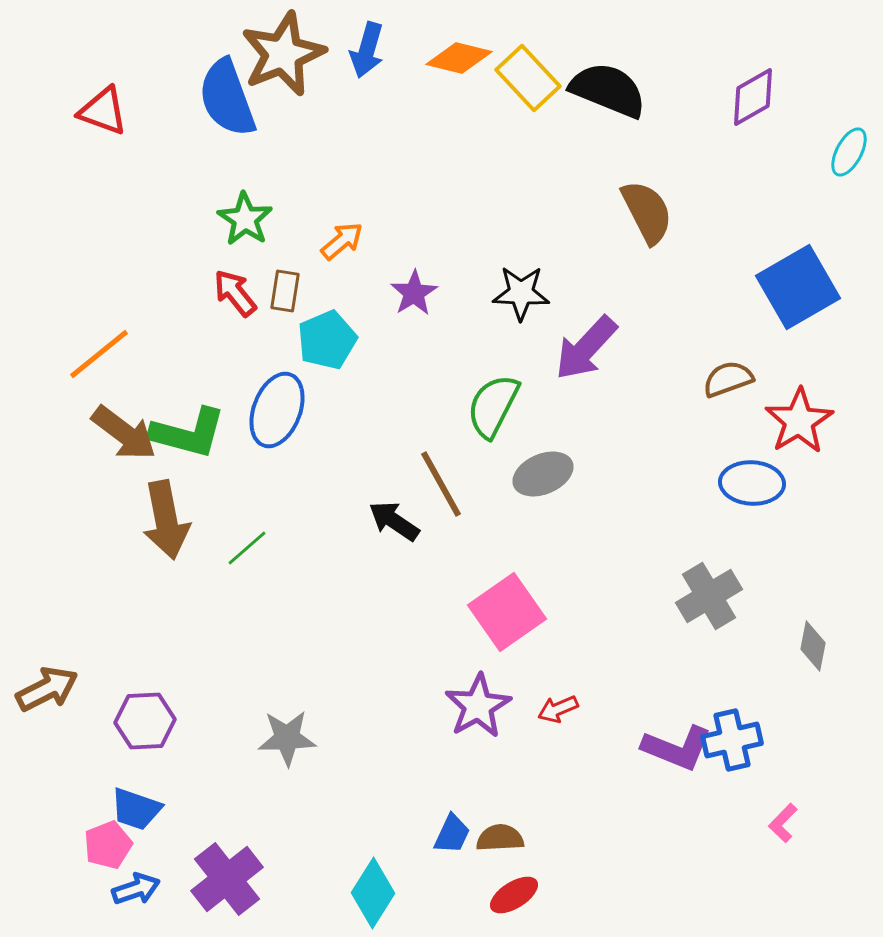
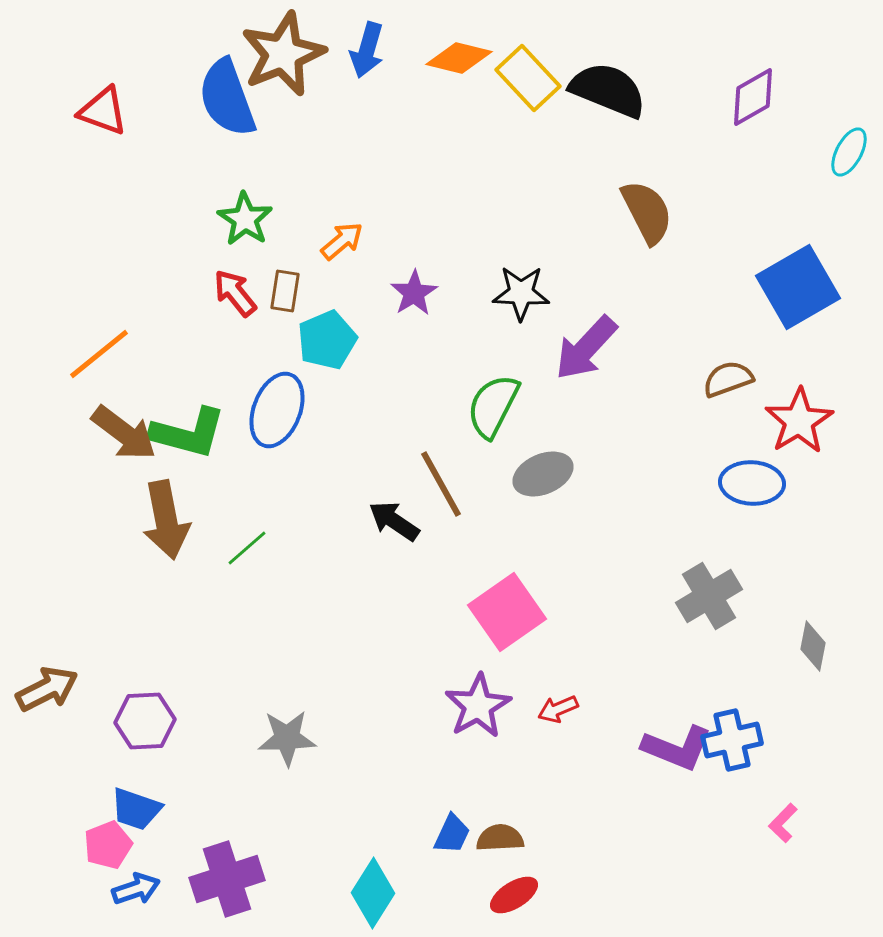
purple cross at (227, 879): rotated 20 degrees clockwise
